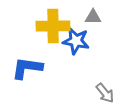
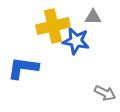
yellow cross: rotated 12 degrees counterclockwise
blue L-shape: moved 4 px left
gray arrow: rotated 25 degrees counterclockwise
